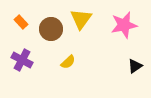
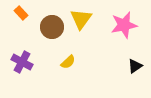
orange rectangle: moved 9 px up
brown circle: moved 1 px right, 2 px up
purple cross: moved 2 px down
